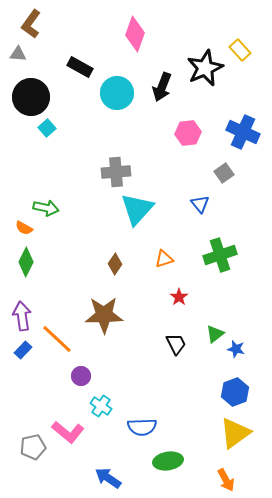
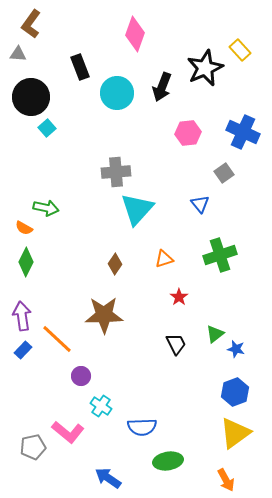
black rectangle: rotated 40 degrees clockwise
